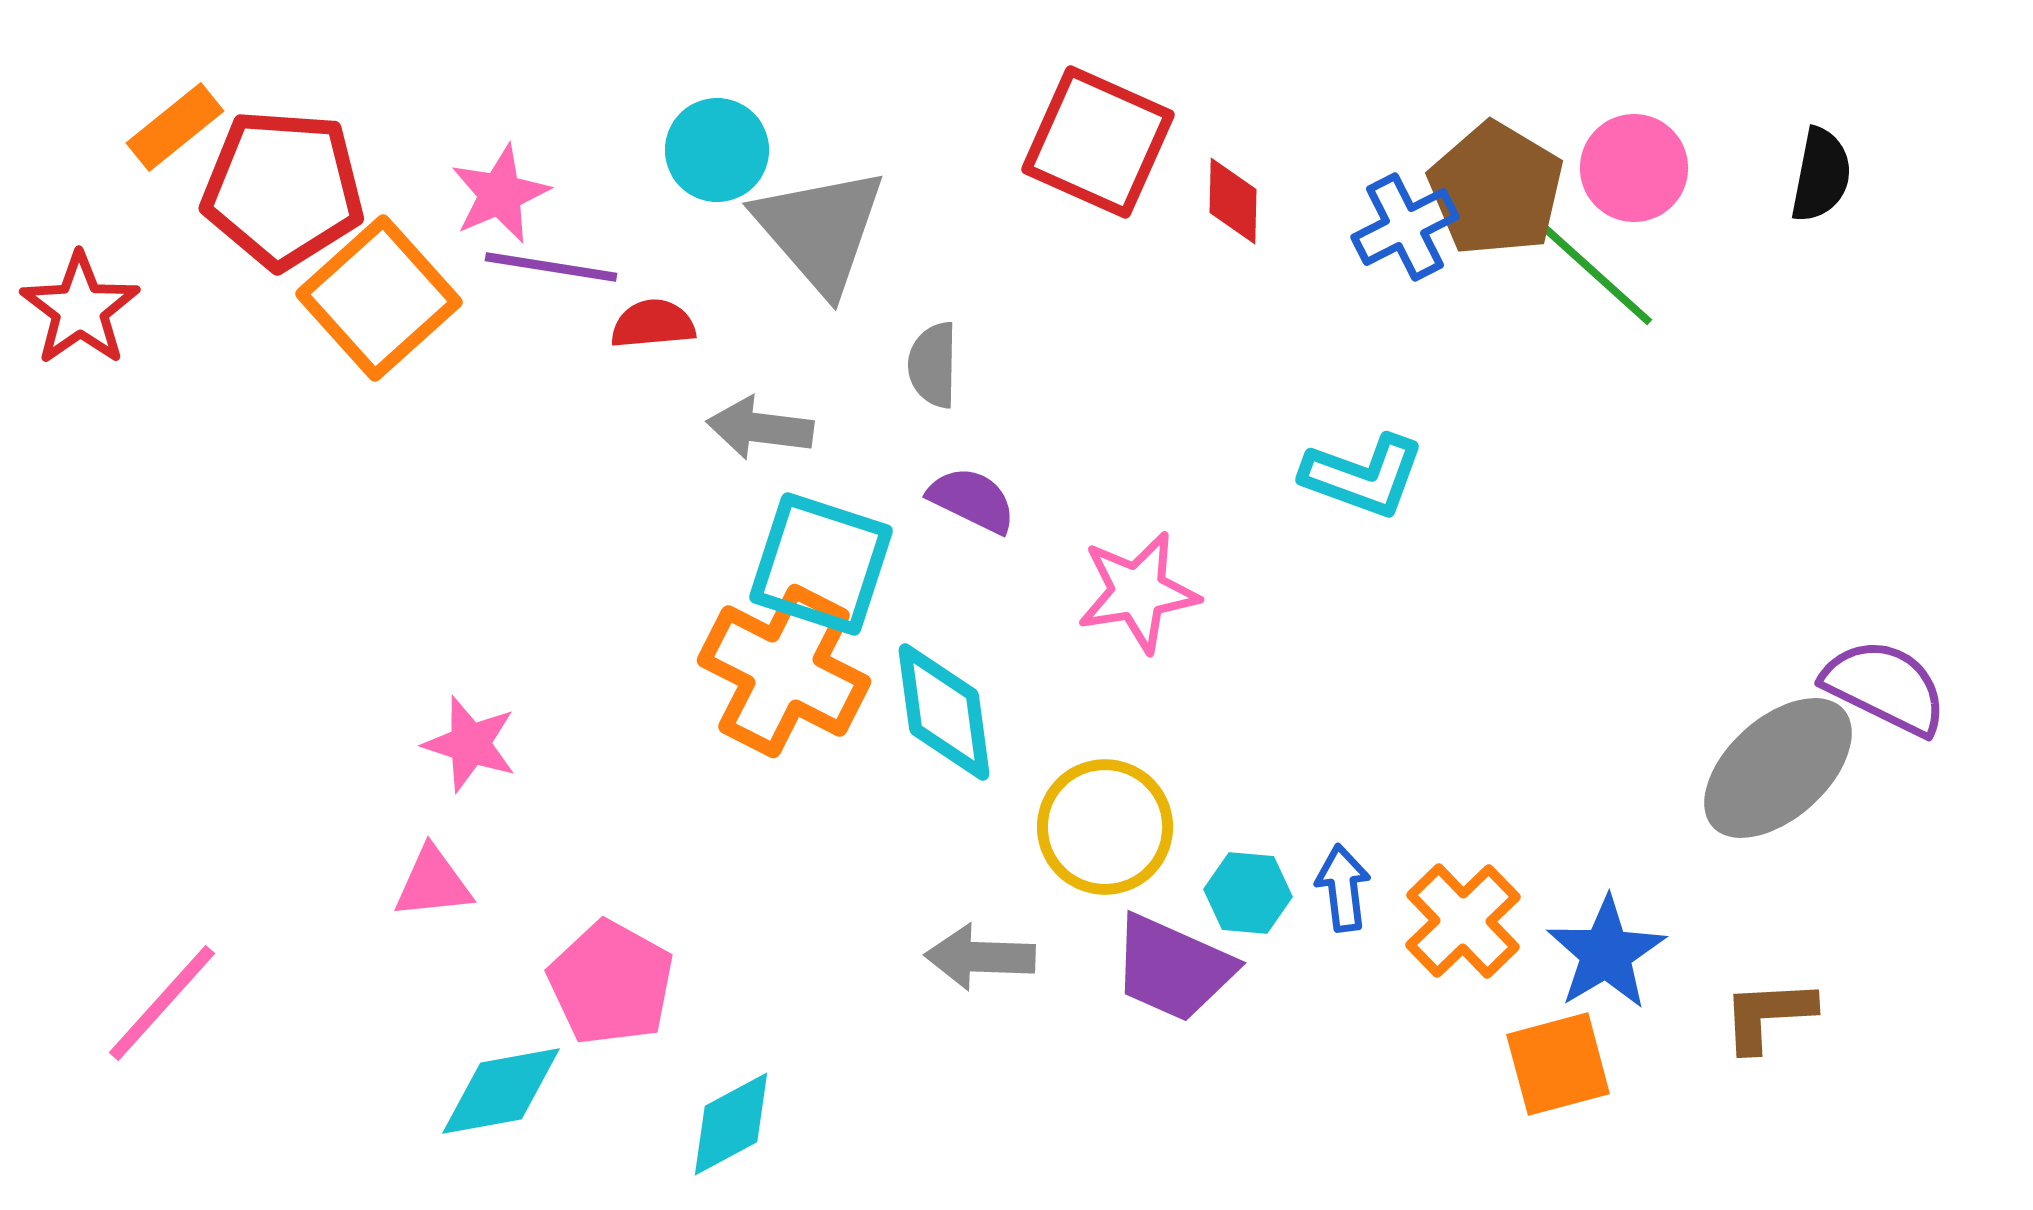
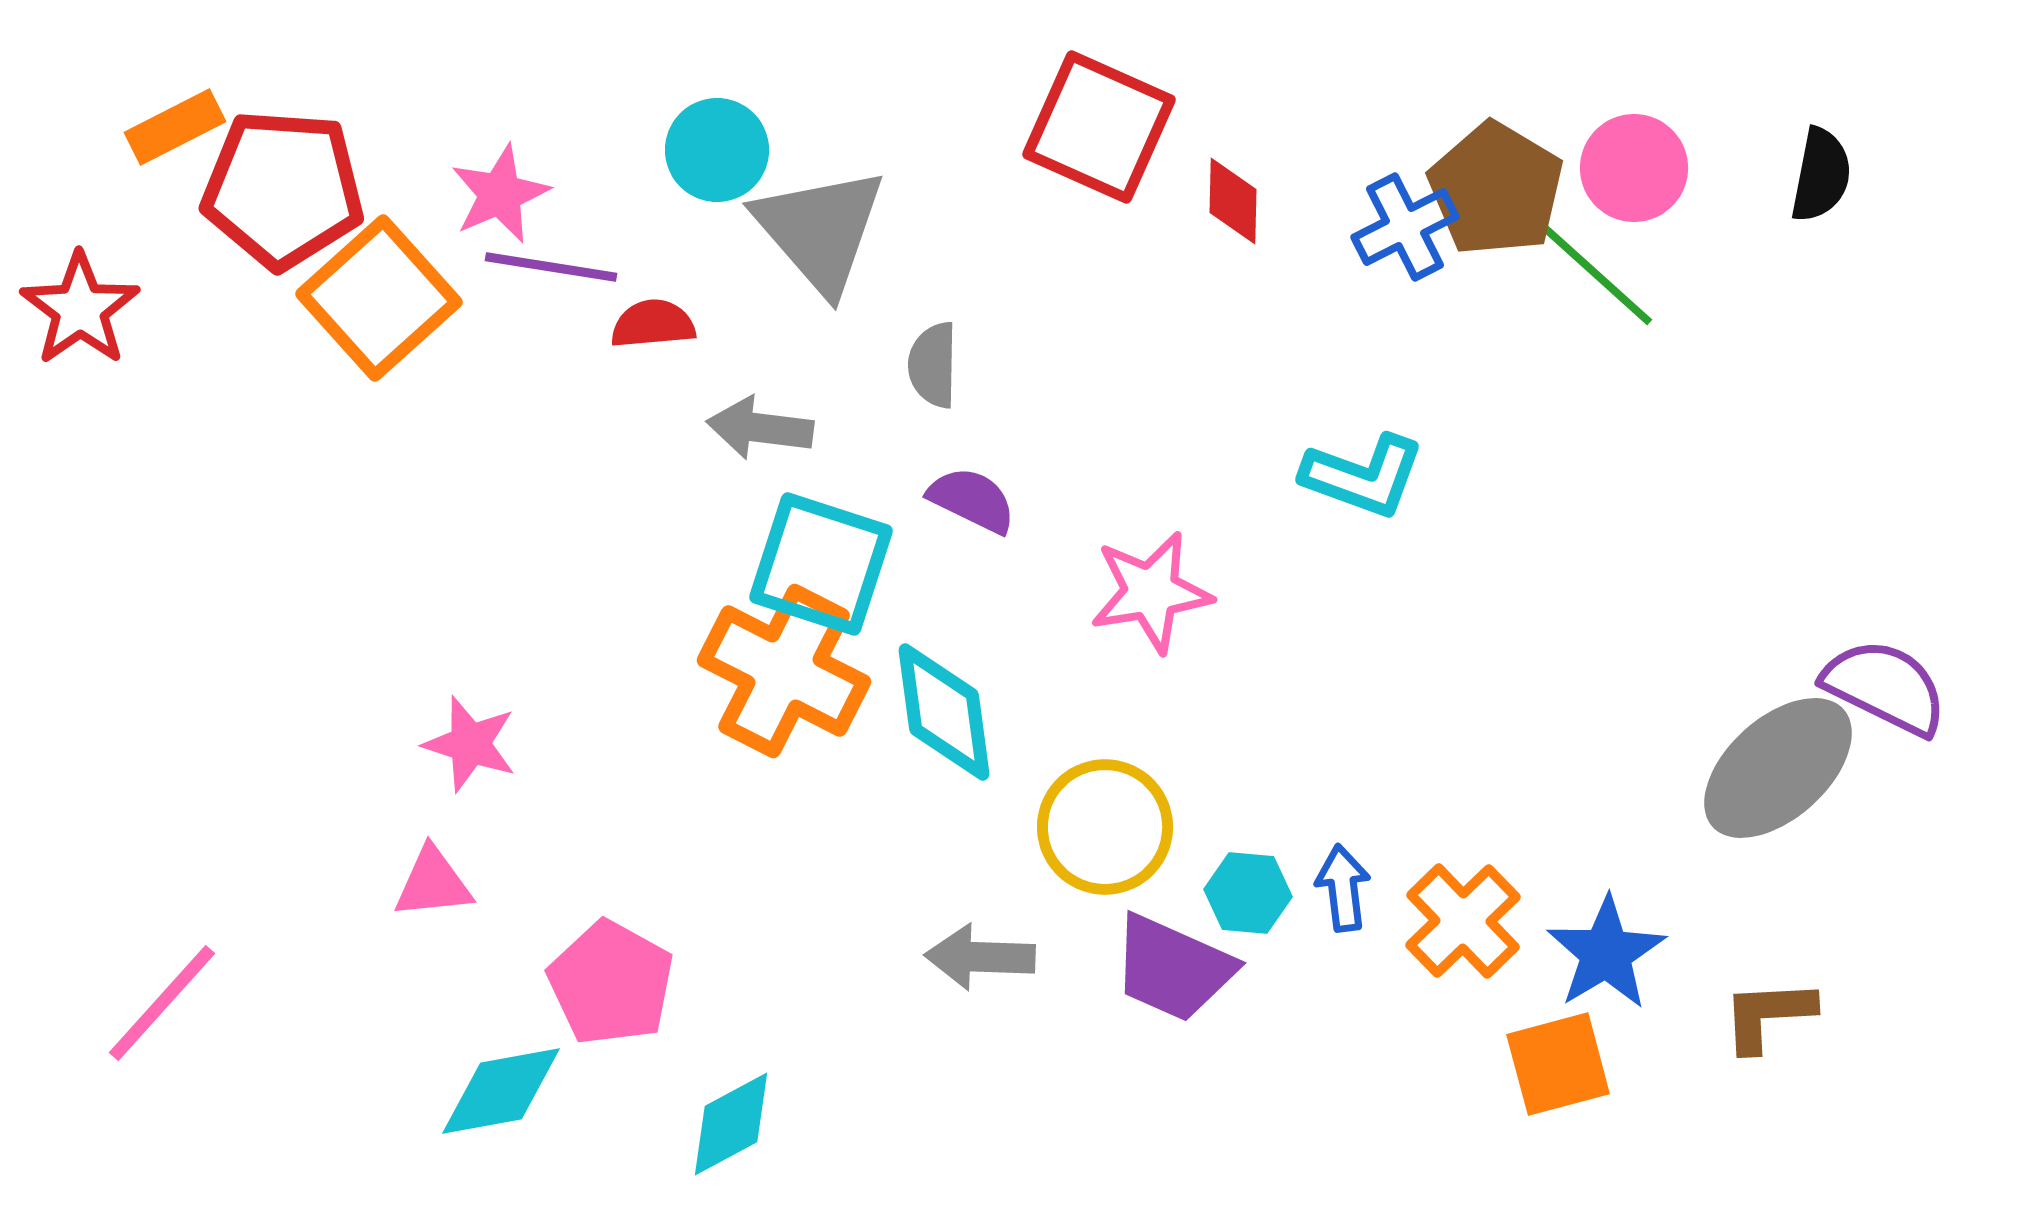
orange rectangle at (175, 127): rotated 12 degrees clockwise
red square at (1098, 142): moved 1 px right, 15 px up
pink star at (1138, 592): moved 13 px right
